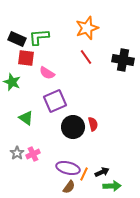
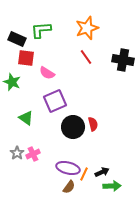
green L-shape: moved 2 px right, 7 px up
